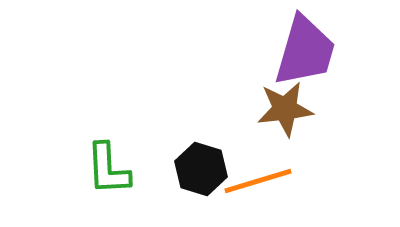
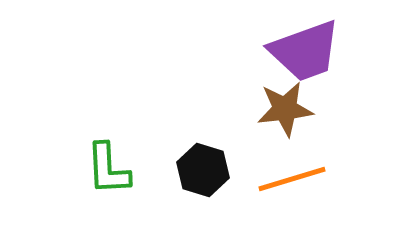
purple trapezoid: rotated 54 degrees clockwise
black hexagon: moved 2 px right, 1 px down
orange line: moved 34 px right, 2 px up
